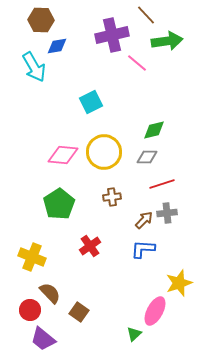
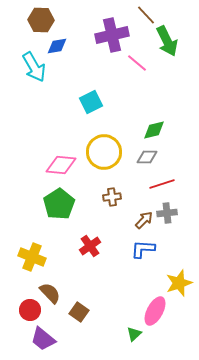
green arrow: rotated 72 degrees clockwise
pink diamond: moved 2 px left, 10 px down
